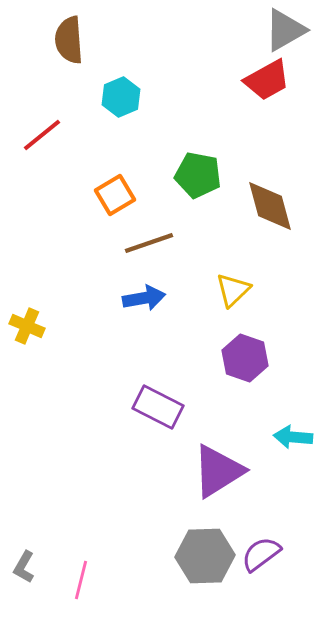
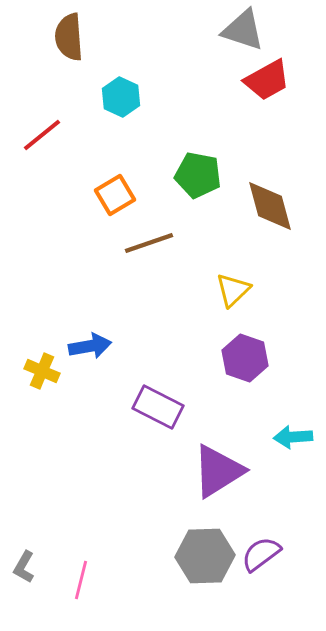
gray triangle: moved 42 px left; rotated 48 degrees clockwise
brown semicircle: moved 3 px up
cyan hexagon: rotated 12 degrees counterclockwise
blue arrow: moved 54 px left, 48 px down
yellow cross: moved 15 px right, 45 px down
cyan arrow: rotated 9 degrees counterclockwise
